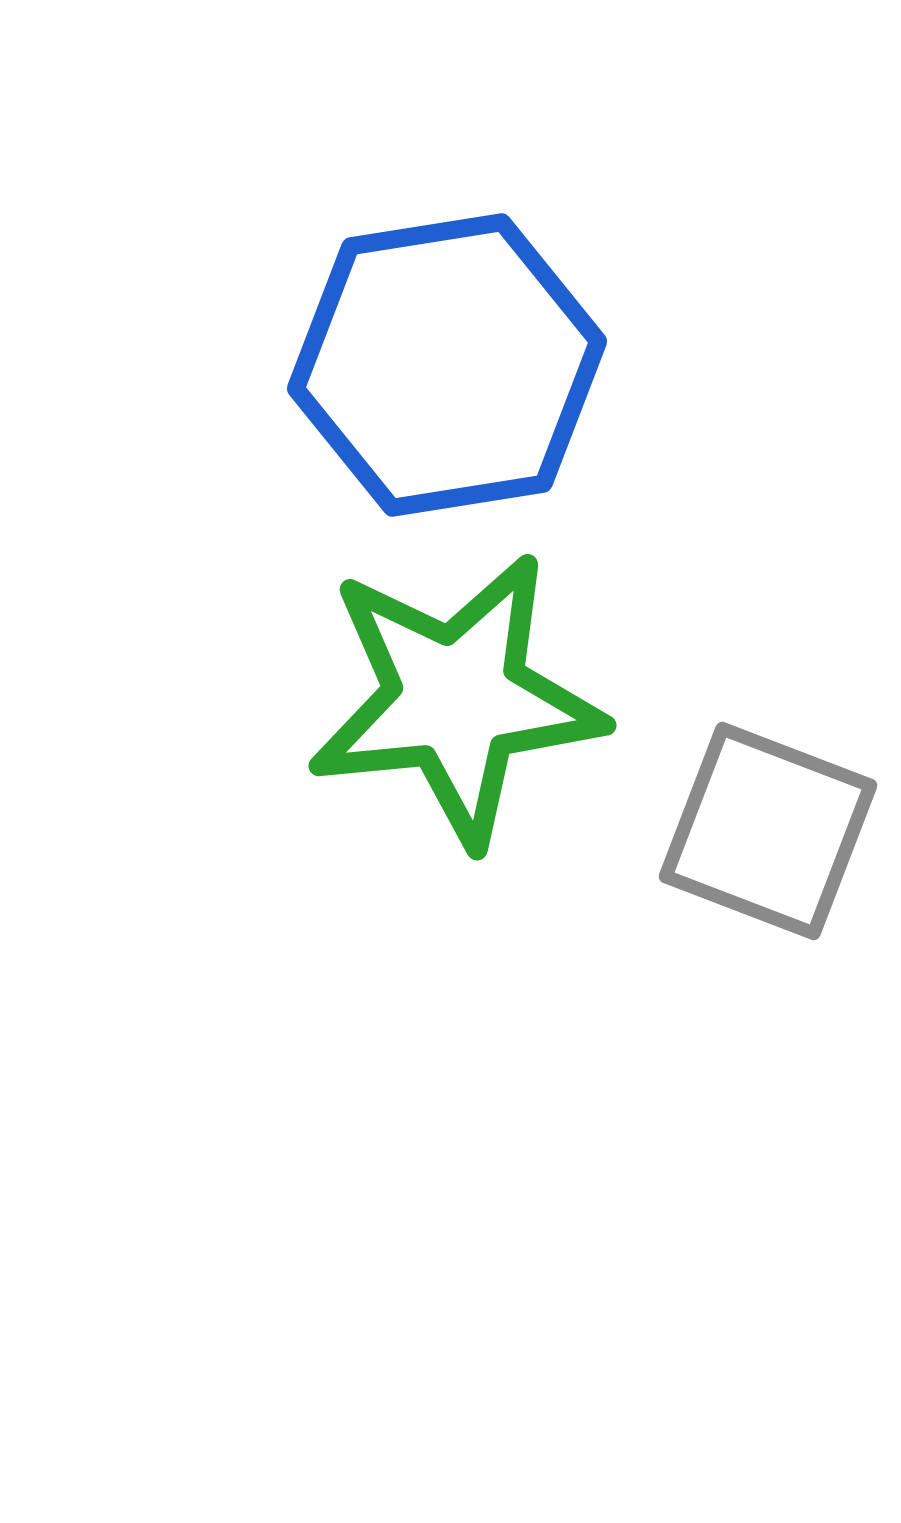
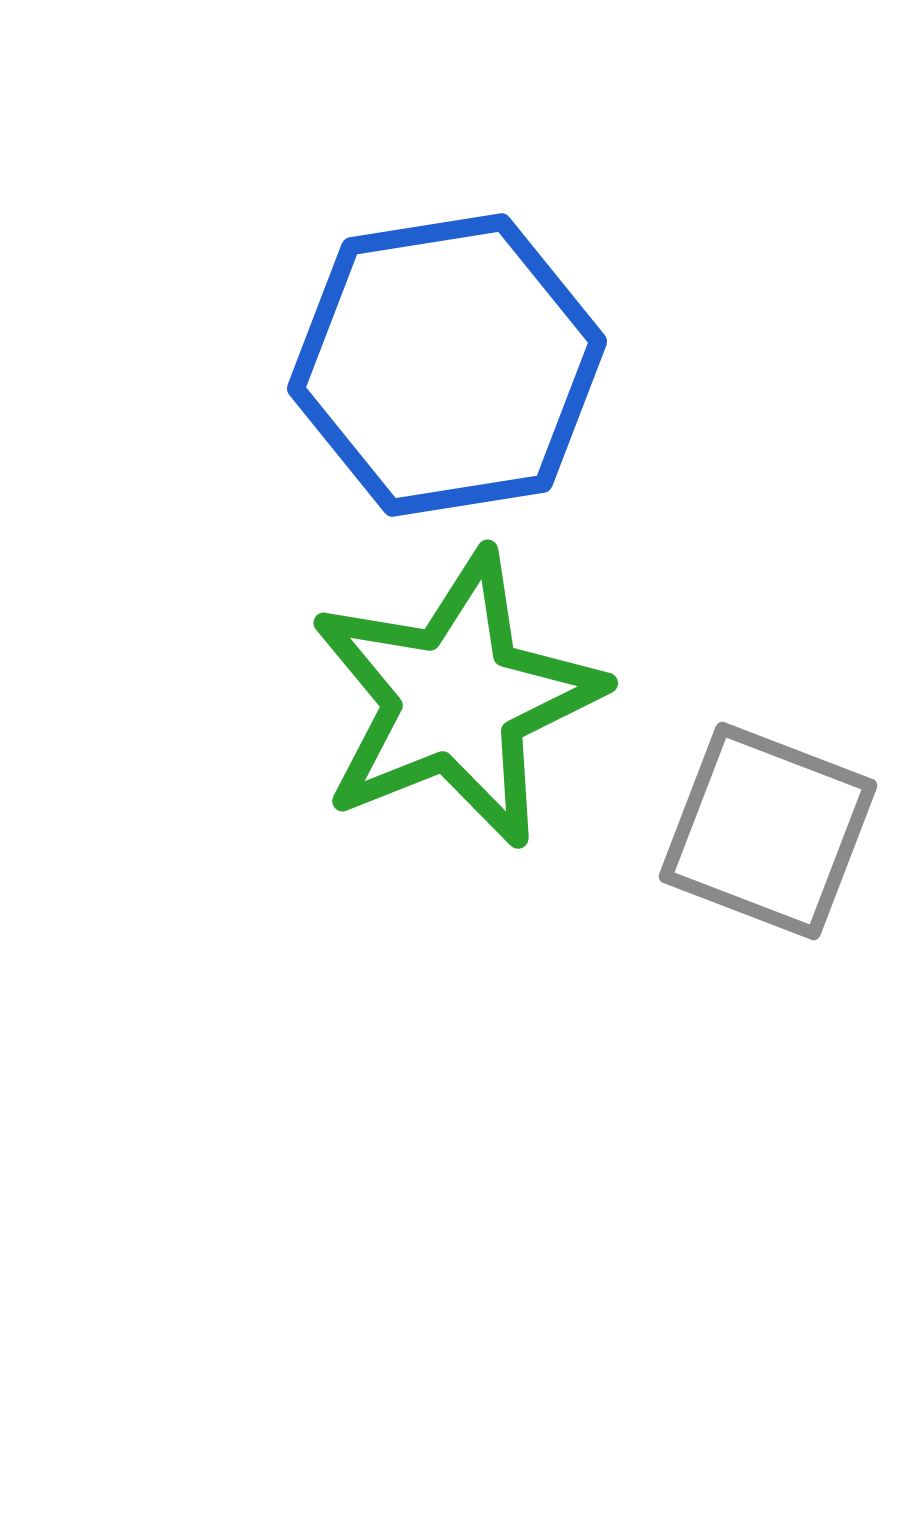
green star: rotated 16 degrees counterclockwise
